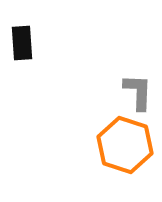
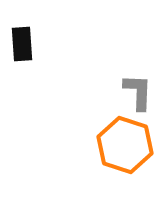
black rectangle: moved 1 px down
